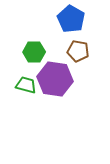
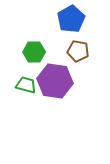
blue pentagon: rotated 12 degrees clockwise
purple hexagon: moved 2 px down
